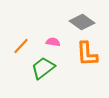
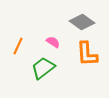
pink semicircle: rotated 24 degrees clockwise
orange line: moved 3 px left; rotated 18 degrees counterclockwise
